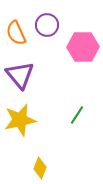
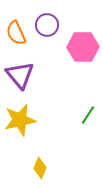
green line: moved 11 px right
